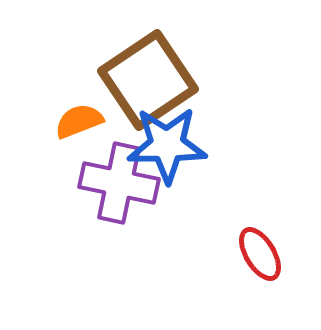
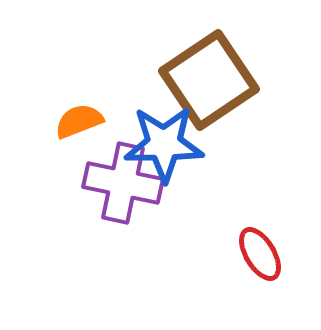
brown square: moved 61 px right
blue star: moved 3 px left, 1 px up
purple cross: moved 4 px right
